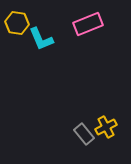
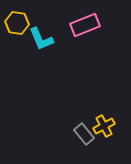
pink rectangle: moved 3 px left, 1 px down
yellow cross: moved 2 px left, 1 px up
